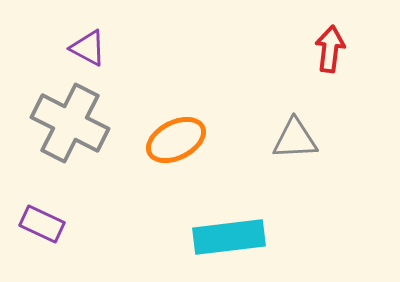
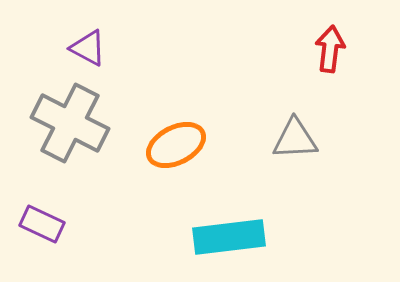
orange ellipse: moved 5 px down
